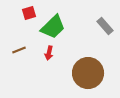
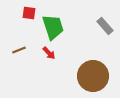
red square: rotated 24 degrees clockwise
green trapezoid: rotated 64 degrees counterclockwise
red arrow: rotated 56 degrees counterclockwise
brown circle: moved 5 px right, 3 px down
